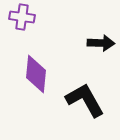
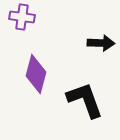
purple diamond: rotated 9 degrees clockwise
black L-shape: rotated 9 degrees clockwise
